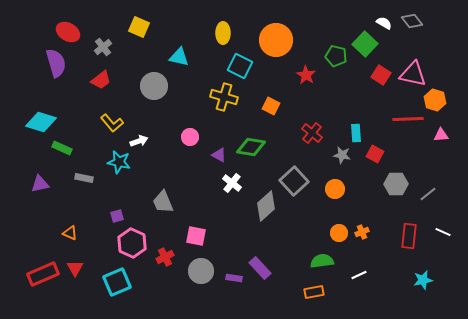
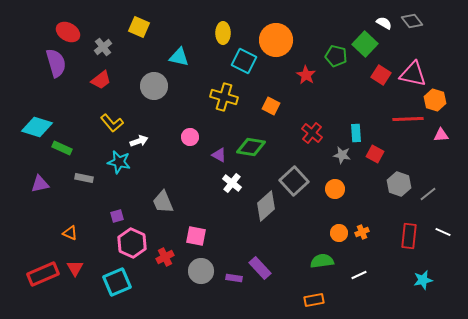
cyan square at (240, 66): moved 4 px right, 5 px up
cyan diamond at (41, 122): moved 4 px left, 5 px down
gray hexagon at (396, 184): moved 3 px right; rotated 20 degrees clockwise
orange rectangle at (314, 292): moved 8 px down
